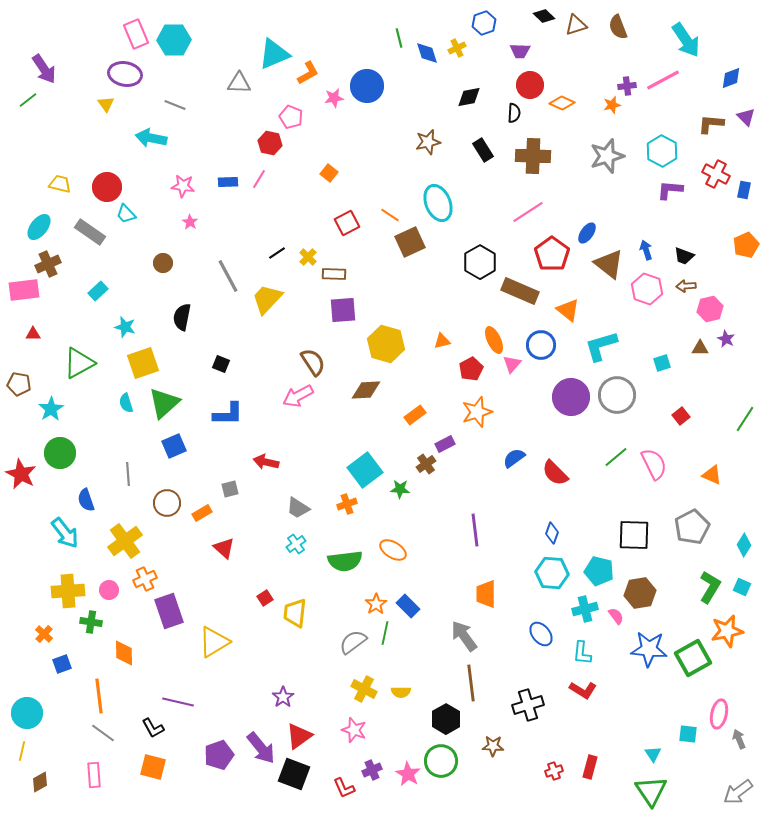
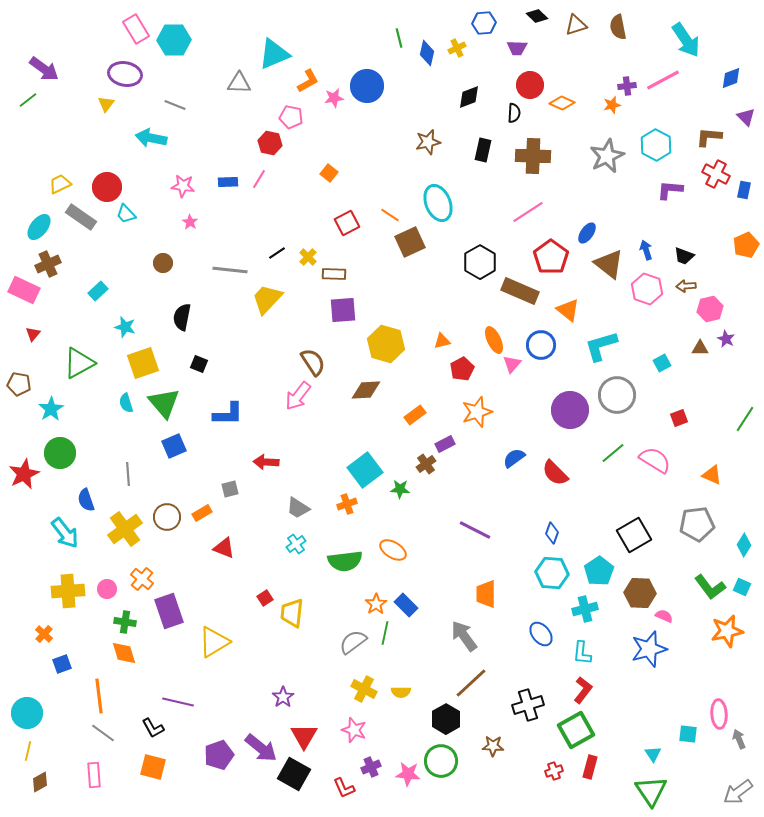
black diamond at (544, 16): moved 7 px left
blue hexagon at (484, 23): rotated 15 degrees clockwise
brown semicircle at (618, 27): rotated 10 degrees clockwise
pink rectangle at (136, 34): moved 5 px up; rotated 8 degrees counterclockwise
purple trapezoid at (520, 51): moved 3 px left, 3 px up
blue diamond at (427, 53): rotated 30 degrees clockwise
purple arrow at (44, 69): rotated 20 degrees counterclockwise
orange L-shape at (308, 73): moved 8 px down
black diamond at (469, 97): rotated 10 degrees counterclockwise
yellow triangle at (106, 104): rotated 12 degrees clockwise
pink pentagon at (291, 117): rotated 10 degrees counterclockwise
brown L-shape at (711, 124): moved 2 px left, 13 px down
black rectangle at (483, 150): rotated 45 degrees clockwise
cyan hexagon at (662, 151): moved 6 px left, 6 px up
gray star at (607, 156): rotated 8 degrees counterclockwise
yellow trapezoid at (60, 184): rotated 40 degrees counterclockwise
gray rectangle at (90, 232): moved 9 px left, 15 px up
red pentagon at (552, 254): moved 1 px left, 3 px down
gray line at (228, 276): moved 2 px right, 6 px up; rotated 56 degrees counterclockwise
pink rectangle at (24, 290): rotated 32 degrees clockwise
red triangle at (33, 334): rotated 49 degrees counterclockwise
cyan square at (662, 363): rotated 12 degrees counterclockwise
black square at (221, 364): moved 22 px left
red pentagon at (471, 369): moved 9 px left
pink arrow at (298, 396): rotated 24 degrees counterclockwise
purple circle at (571, 397): moved 1 px left, 13 px down
green triangle at (164, 403): rotated 28 degrees counterclockwise
red square at (681, 416): moved 2 px left, 2 px down; rotated 18 degrees clockwise
green line at (616, 457): moved 3 px left, 4 px up
red arrow at (266, 462): rotated 10 degrees counterclockwise
pink semicircle at (654, 464): moved 1 px right, 4 px up; rotated 32 degrees counterclockwise
red star at (21, 474): moved 3 px right; rotated 20 degrees clockwise
brown circle at (167, 503): moved 14 px down
gray pentagon at (692, 527): moved 5 px right, 3 px up; rotated 20 degrees clockwise
purple line at (475, 530): rotated 56 degrees counterclockwise
black square at (634, 535): rotated 32 degrees counterclockwise
yellow cross at (125, 541): moved 12 px up
red triangle at (224, 548): rotated 20 degrees counterclockwise
cyan pentagon at (599, 571): rotated 24 degrees clockwise
orange cross at (145, 579): moved 3 px left; rotated 25 degrees counterclockwise
green L-shape at (710, 587): rotated 112 degrees clockwise
pink circle at (109, 590): moved 2 px left, 1 px up
brown hexagon at (640, 593): rotated 12 degrees clockwise
blue rectangle at (408, 606): moved 2 px left, 1 px up
yellow trapezoid at (295, 613): moved 3 px left
pink semicircle at (616, 616): moved 48 px right; rotated 30 degrees counterclockwise
green cross at (91, 622): moved 34 px right
blue star at (649, 649): rotated 21 degrees counterclockwise
orange diamond at (124, 653): rotated 16 degrees counterclockwise
green square at (693, 658): moved 117 px left, 72 px down
brown line at (471, 683): rotated 54 degrees clockwise
red L-shape at (583, 690): rotated 84 degrees counterclockwise
pink ellipse at (719, 714): rotated 16 degrees counterclockwise
red triangle at (299, 736): moved 5 px right; rotated 24 degrees counterclockwise
purple arrow at (261, 748): rotated 12 degrees counterclockwise
yellow line at (22, 751): moved 6 px right
purple cross at (372, 770): moved 1 px left, 3 px up
black square at (294, 774): rotated 8 degrees clockwise
pink star at (408, 774): rotated 25 degrees counterclockwise
